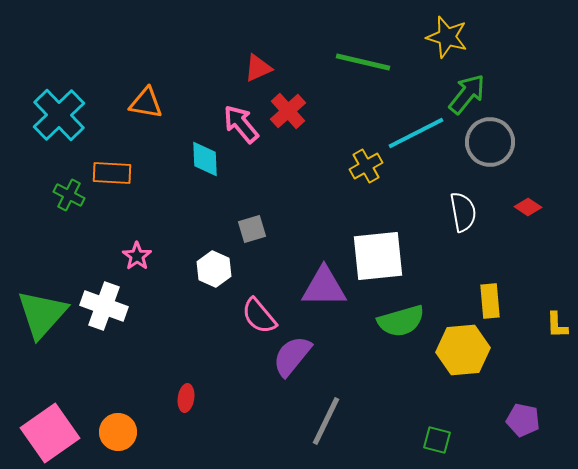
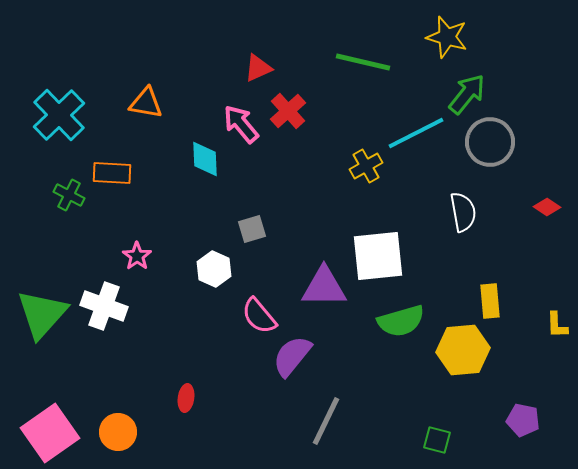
red diamond: moved 19 px right
